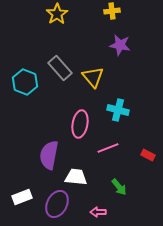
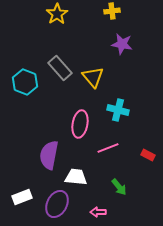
purple star: moved 2 px right, 1 px up
